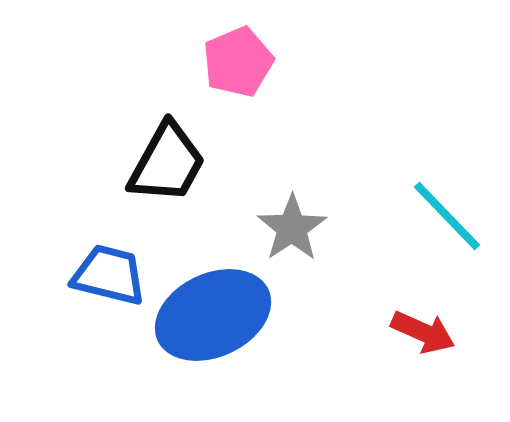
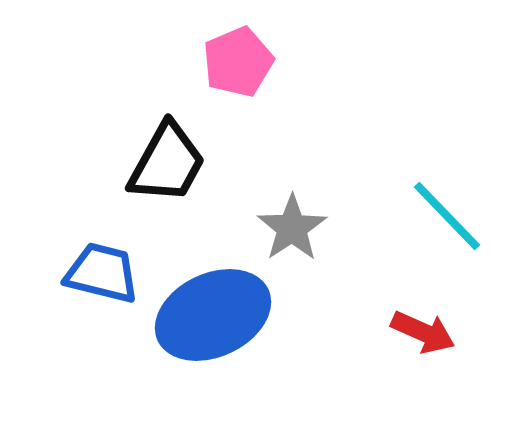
blue trapezoid: moved 7 px left, 2 px up
